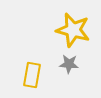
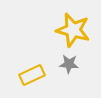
yellow rectangle: rotated 55 degrees clockwise
